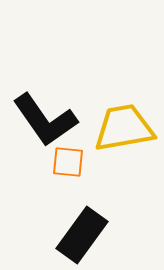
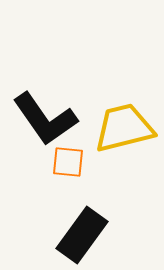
black L-shape: moved 1 px up
yellow trapezoid: rotated 4 degrees counterclockwise
